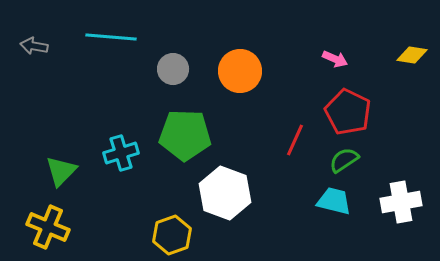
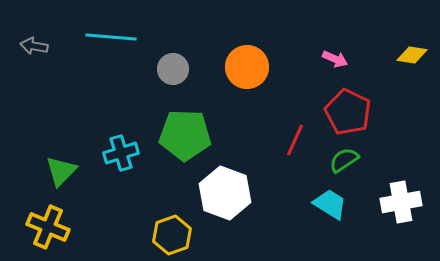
orange circle: moved 7 px right, 4 px up
cyan trapezoid: moved 4 px left, 3 px down; rotated 18 degrees clockwise
